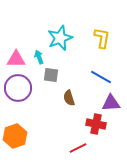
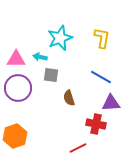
cyan arrow: moved 1 px right; rotated 56 degrees counterclockwise
